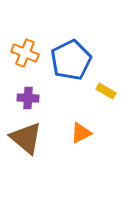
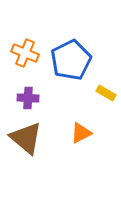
yellow rectangle: moved 2 px down
